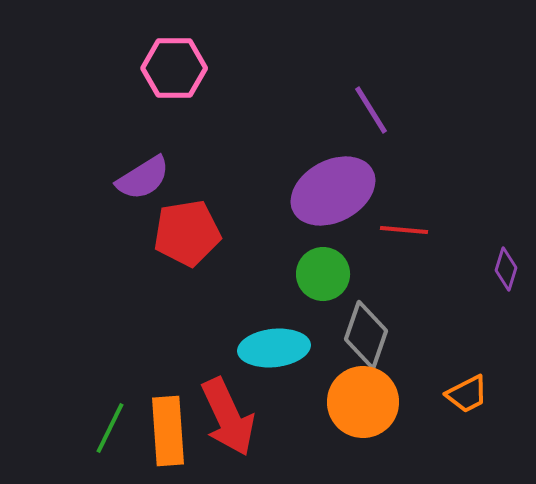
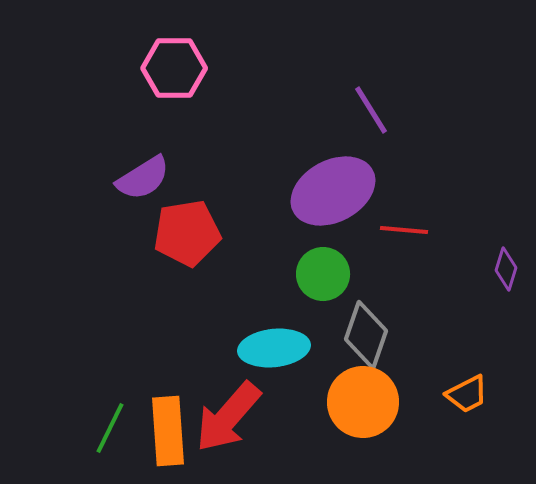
red arrow: rotated 66 degrees clockwise
